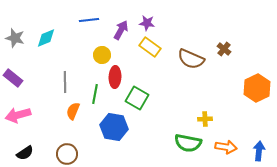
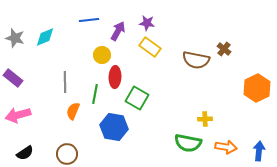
purple arrow: moved 3 px left, 1 px down
cyan diamond: moved 1 px left, 1 px up
brown semicircle: moved 5 px right, 1 px down; rotated 12 degrees counterclockwise
